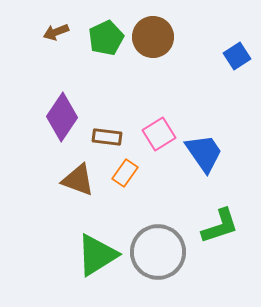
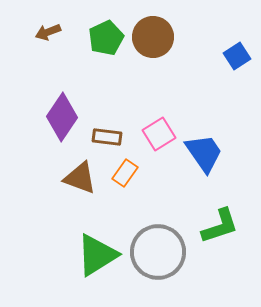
brown arrow: moved 8 px left
brown triangle: moved 2 px right, 2 px up
